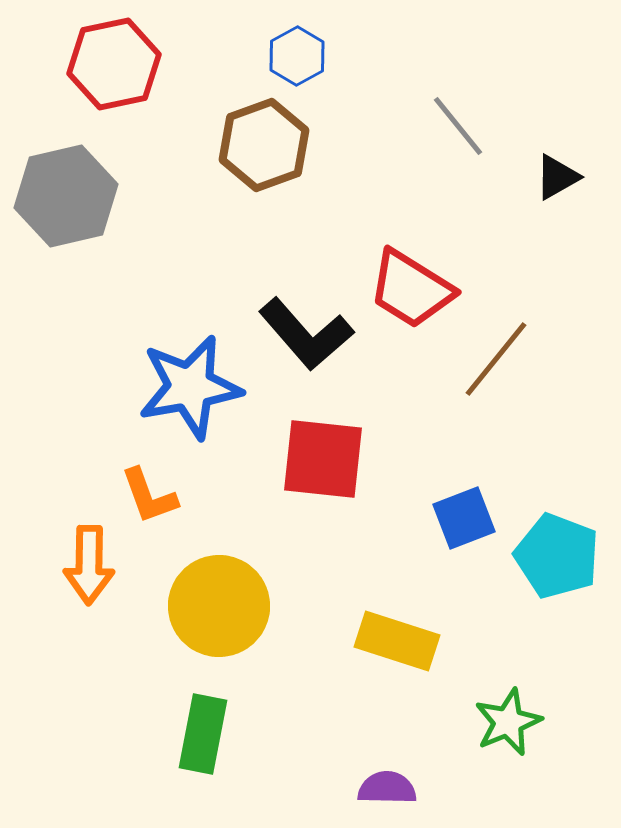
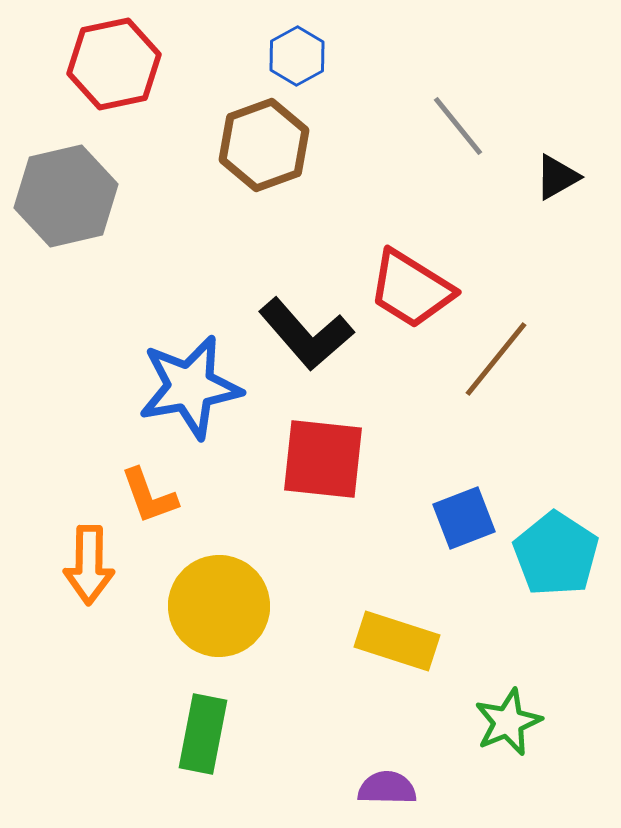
cyan pentagon: moved 1 px left, 2 px up; rotated 12 degrees clockwise
